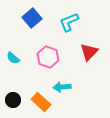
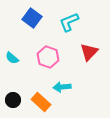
blue square: rotated 12 degrees counterclockwise
cyan semicircle: moved 1 px left
